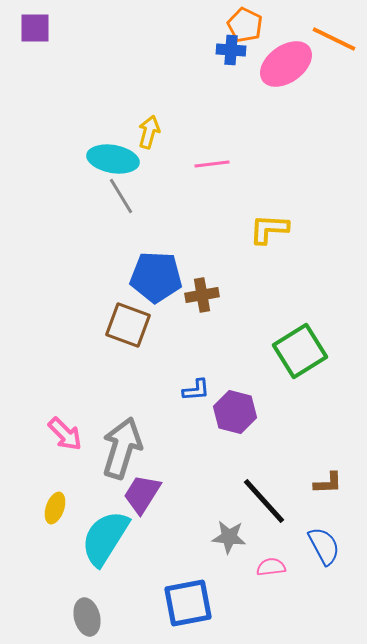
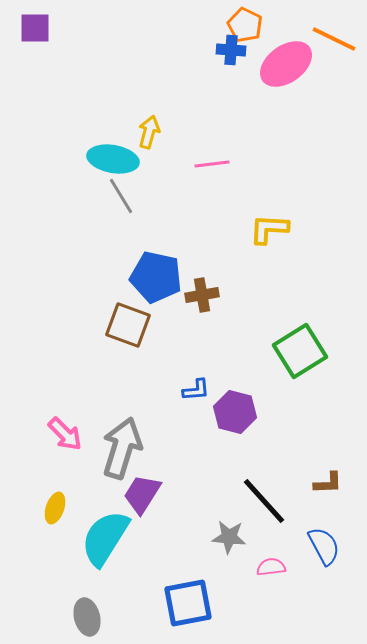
blue pentagon: rotated 9 degrees clockwise
